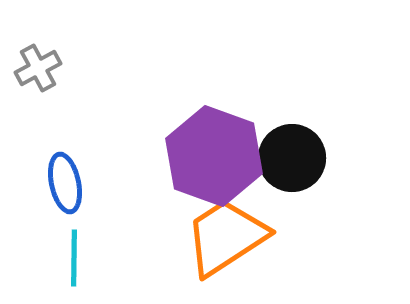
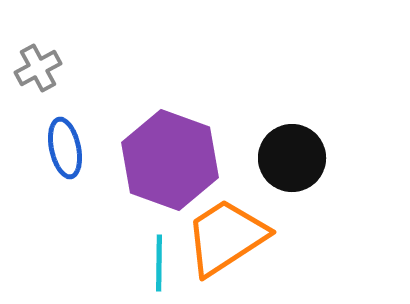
purple hexagon: moved 44 px left, 4 px down
blue ellipse: moved 35 px up
cyan line: moved 85 px right, 5 px down
